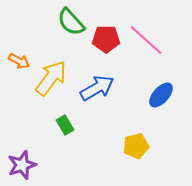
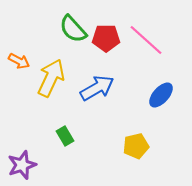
green semicircle: moved 2 px right, 7 px down
red pentagon: moved 1 px up
yellow arrow: rotated 12 degrees counterclockwise
green rectangle: moved 11 px down
